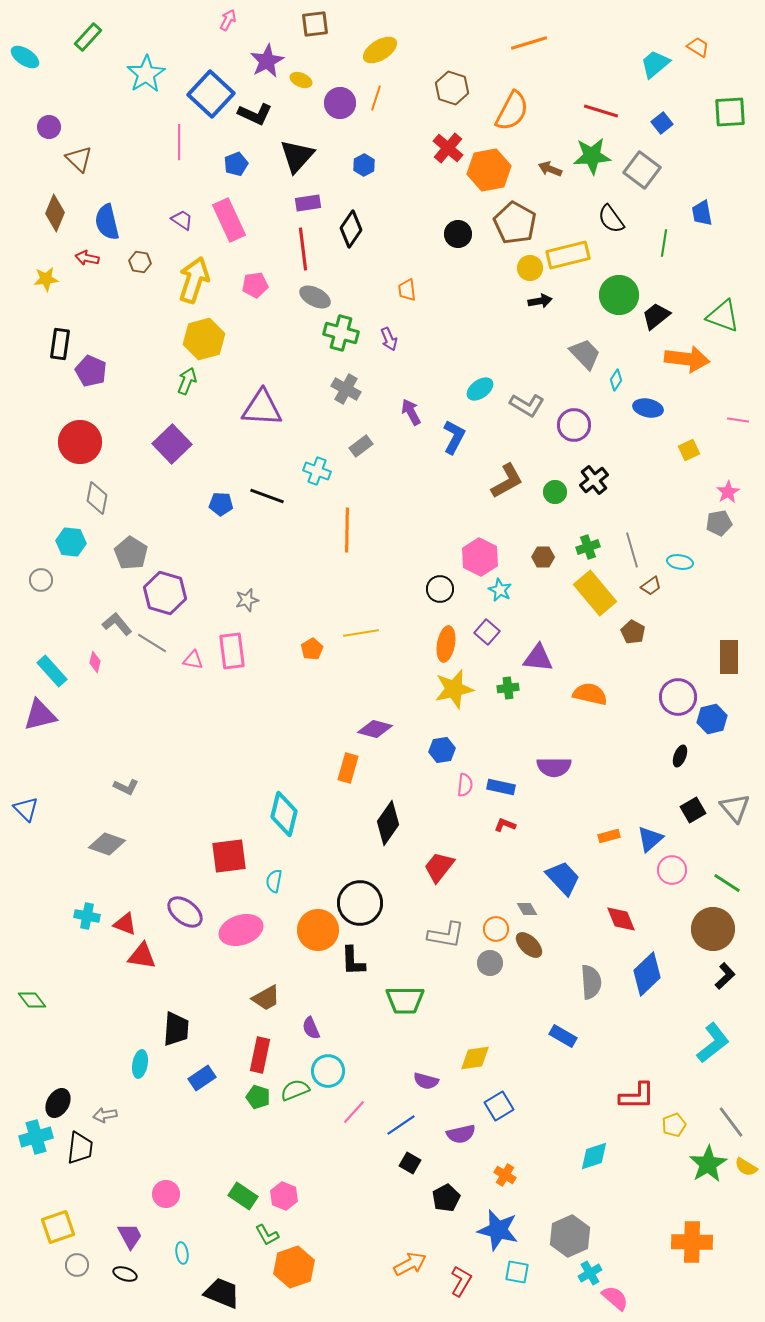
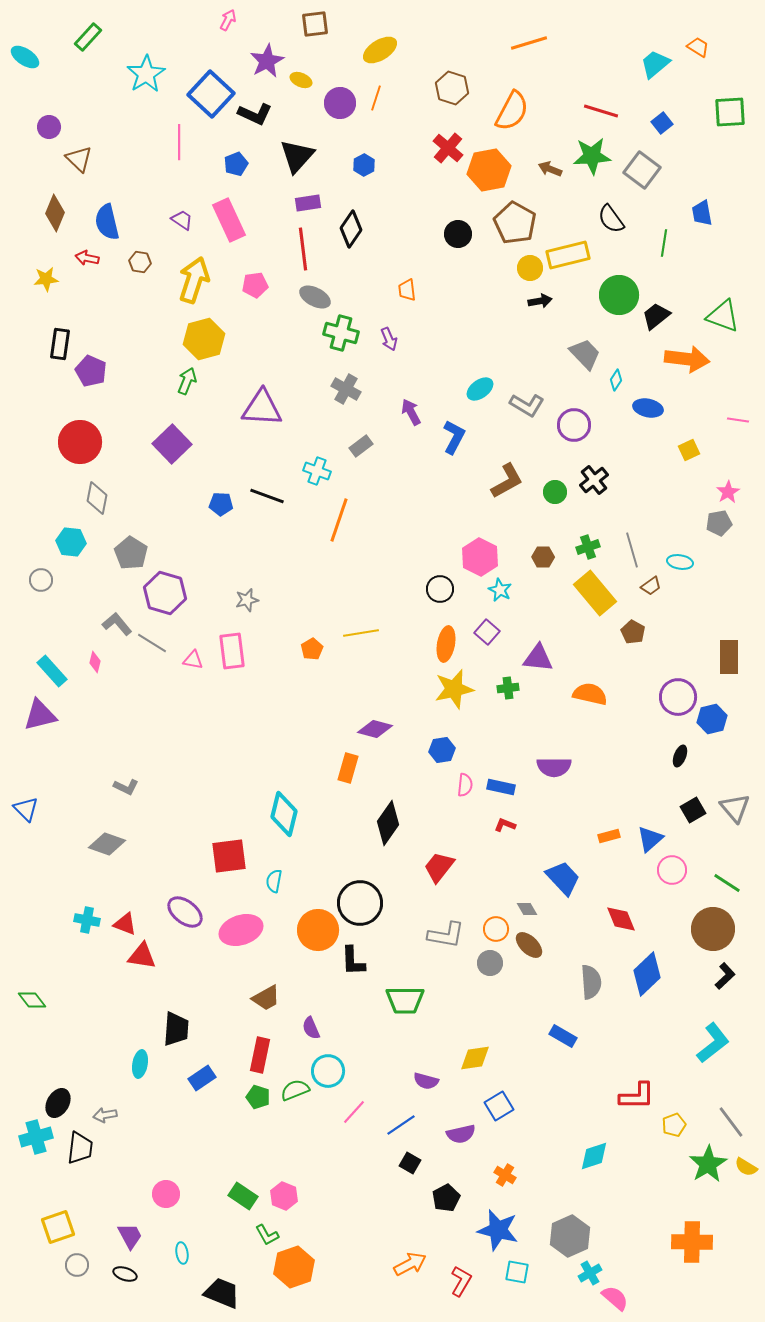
orange line at (347, 530): moved 8 px left, 10 px up; rotated 18 degrees clockwise
cyan cross at (87, 916): moved 4 px down
